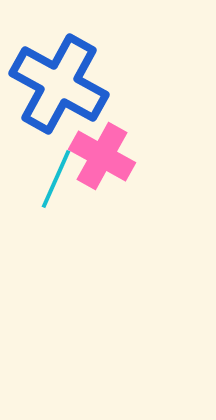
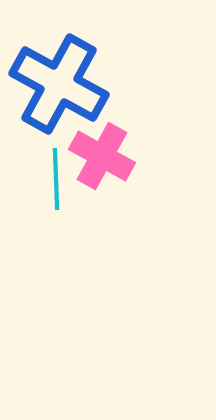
cyan line: rotated 26 degrees counterclockwise
